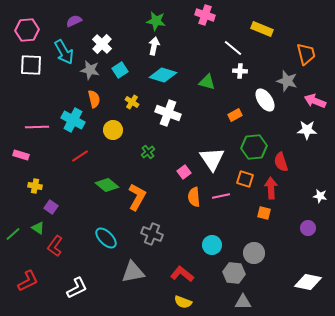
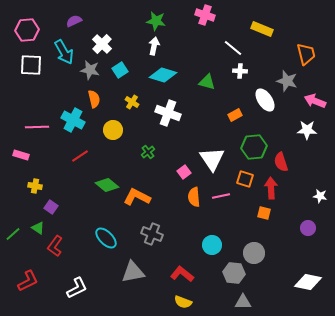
orange L-shape at (137, 197): rotated 92 degrees counterclockwise
